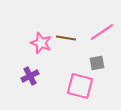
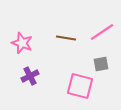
pink star: moved 19 px left
gray square: moved 4 px right, 1 px down
